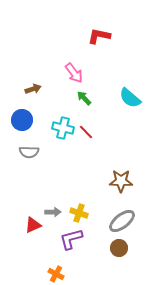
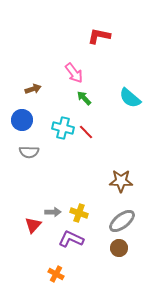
red triangle: rotated 24 degrees counterclockwise
purple L-shape: rotated 40 degrees clockwise
